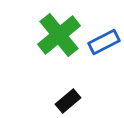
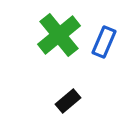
blue rectangle: rotated 40 degrees counterclockwise
